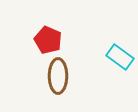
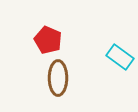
brown ellipse: moved 2 px down
